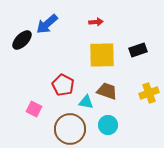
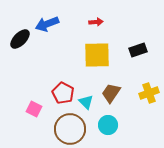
blue arrow: rotated 20 degrees clockwise
black ellipse: moved 2 px left, 1 px up
yellow square: moved 5 px left
red pentagon: moved 8 px down
brown trapezoid: moved 4 px right, 2 px down; rotated 75 degrees counterclockwise
cyan triangle: rotated 35 degrees clockwise
